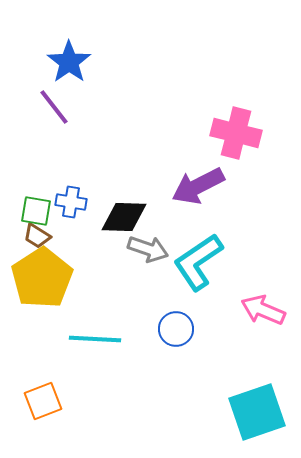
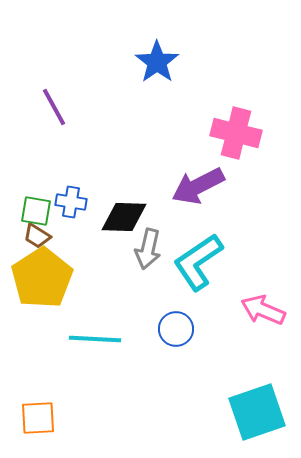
blue star: moved 88 px right
purple line: rotated 9 degrees clockwise
gray arrow: rotated 84 degrees clockwise
orange square: moved 5 px left, 17 px down; rotated 18 degrees clockwise
